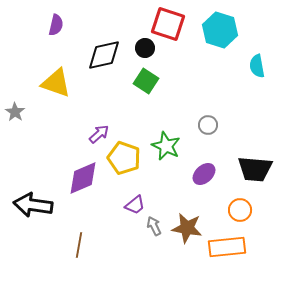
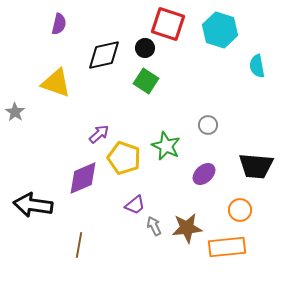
purple semicircle: moved 3 px right, 1 px up
black trapezoid: moved 1 px right, 3 px up
brown star: rotated 16 degrees counterclockwise
